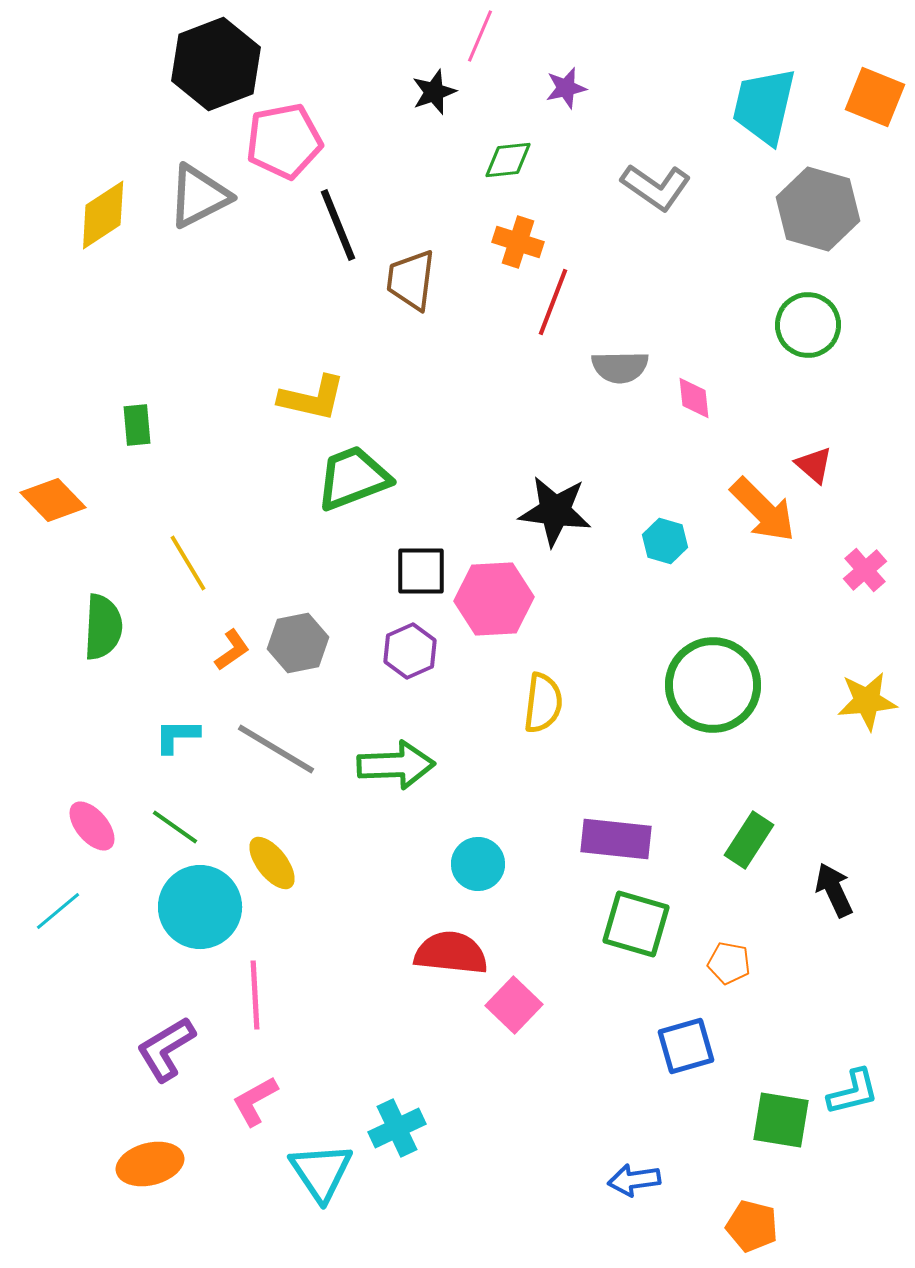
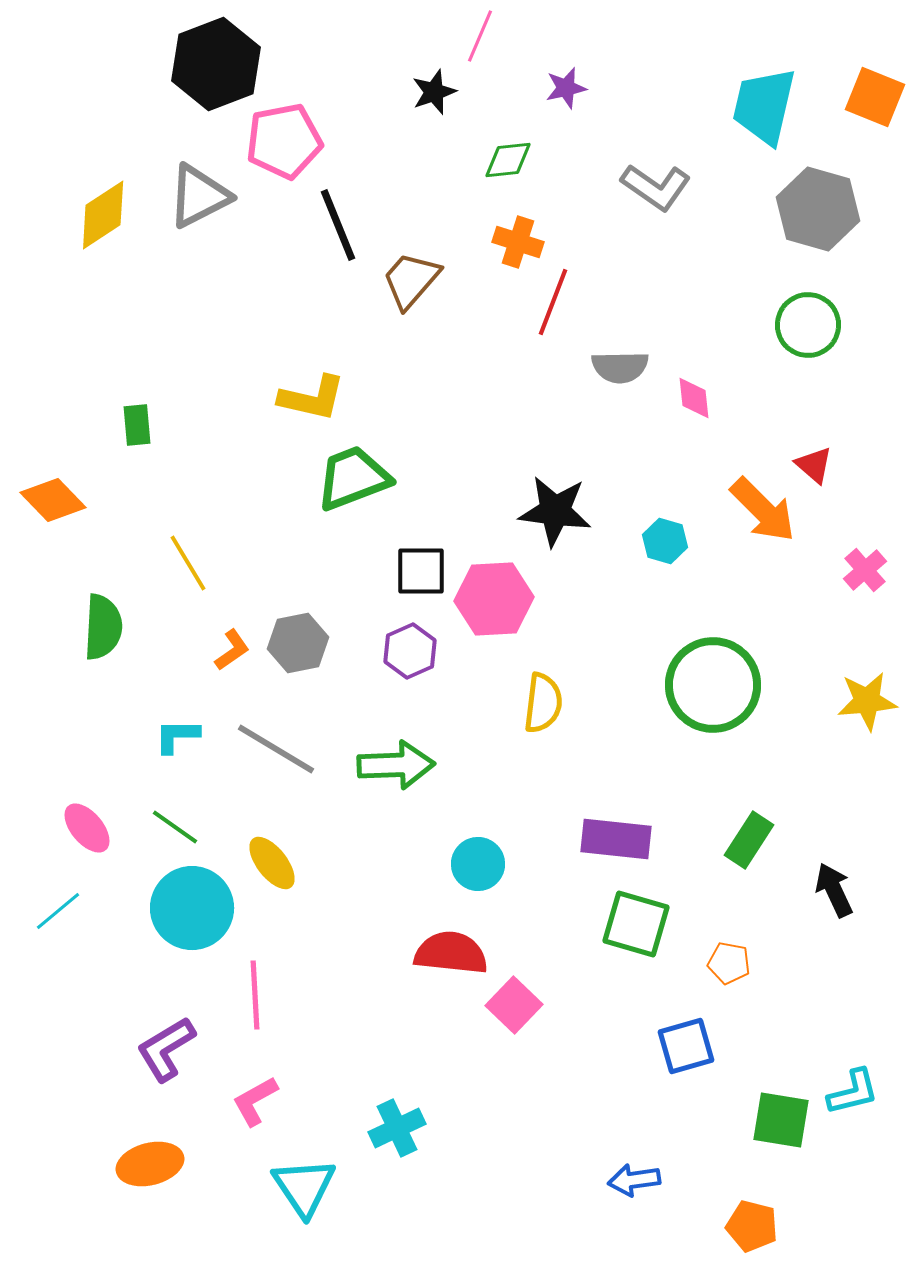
brown trapezoid at (411, 280): rotated 34 degrees clockwise
pink ellipse at (92, 826): moved 5 px left, 2 px down
cyan circle at (200, 907): moved 8 px left, 1 px down
cyan triangle at (321, 1172): moved 17 px left, 15 px down
